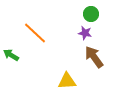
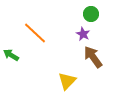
purple star: moved 2 px left, 1 px down; rotated 16 degrees clockwise
brown arrow: moved 1 px left
yellow triangle: rotated 42 degrees counterclockwise
